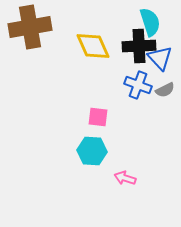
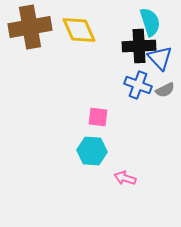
yellow diamond: moved 14 px left, 16 px up
